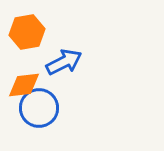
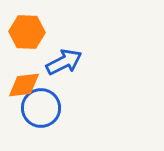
orange hexagon: rotated 12 degrees clockwise
blue circle: moved 2 px right
